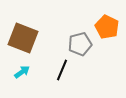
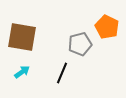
brown square: moved 1 px left, 1 px up; rotated 12 degrees counterclockwise
black line: moved 3 px down
